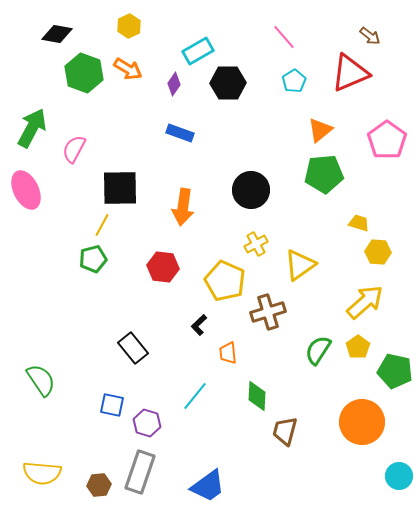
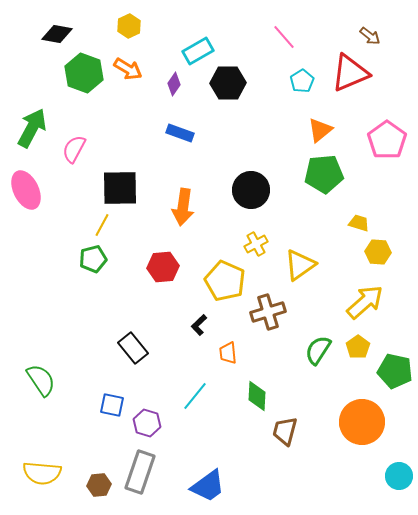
cyan pentagon at (294, 81): moved 8 px right
red hexagon at (163, 267): rotated 12 degrees counterclockwise
